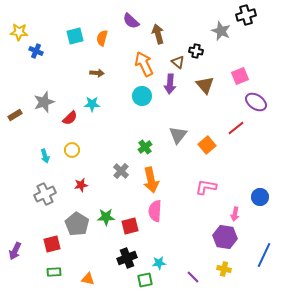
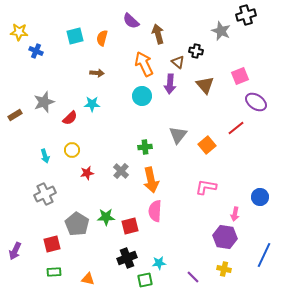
green cross at (145, 147): rotated 32 degrees clockwise
red star at (81, 185): moved 6 px right, 12 px up
